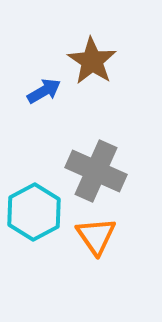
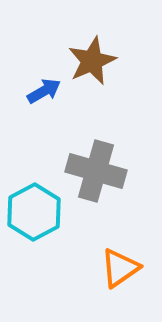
brown star: rotated 15 degrees clockwise
gray cross: rotated 8 degrees counterclockwise
orange triangle: moved 24 px right, 32 px down; rotated 30 degrees clockwise
